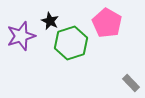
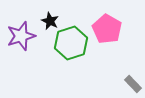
pink pentagon: moved 6 px down
gray rectangle: moved 2 px right, 1 px down
